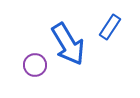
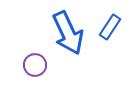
blue arrow: moved 11 px up; rotated 6 degrees clockwise
